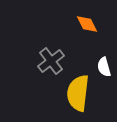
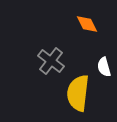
gray cross: rotated 16 degrees counterclockwise
